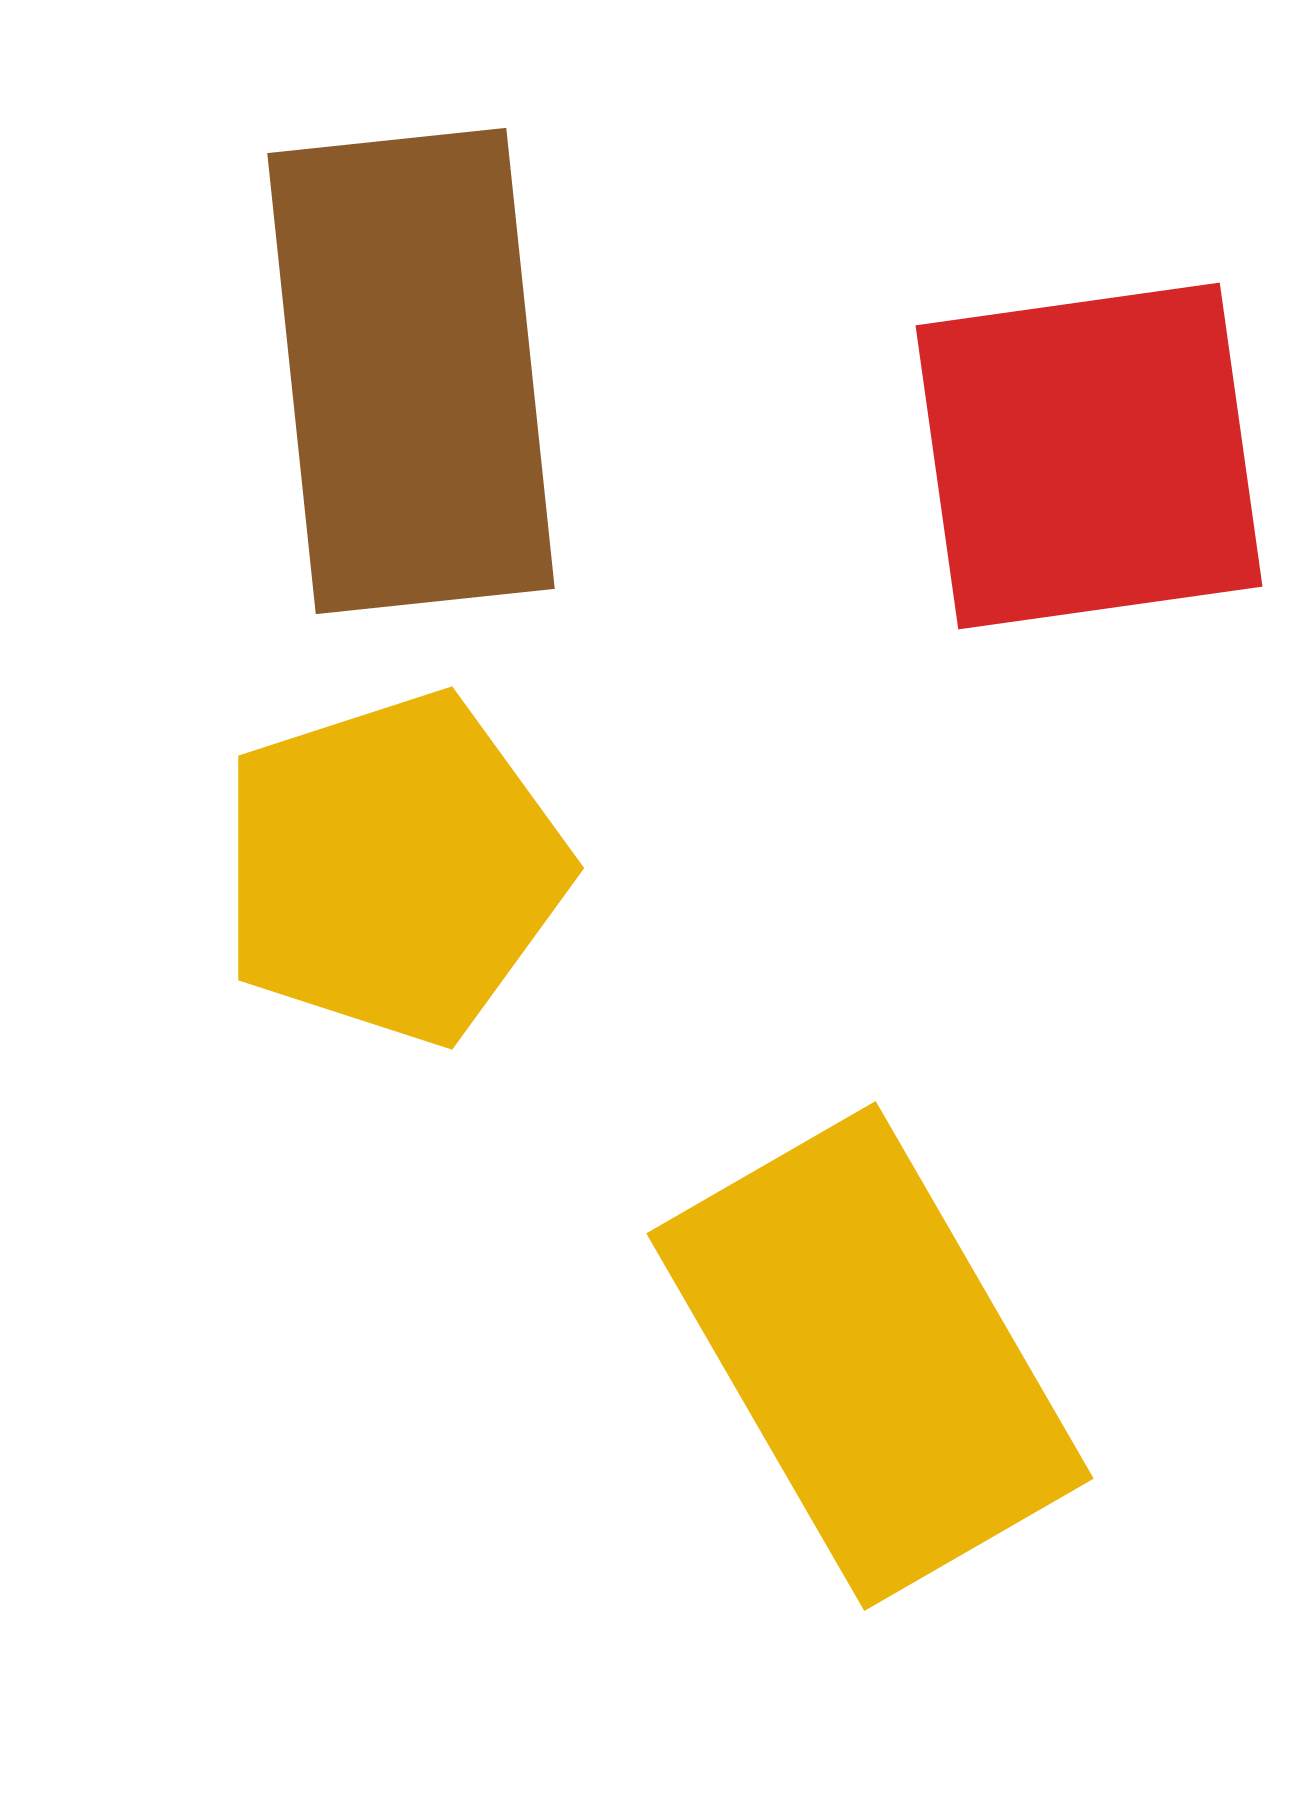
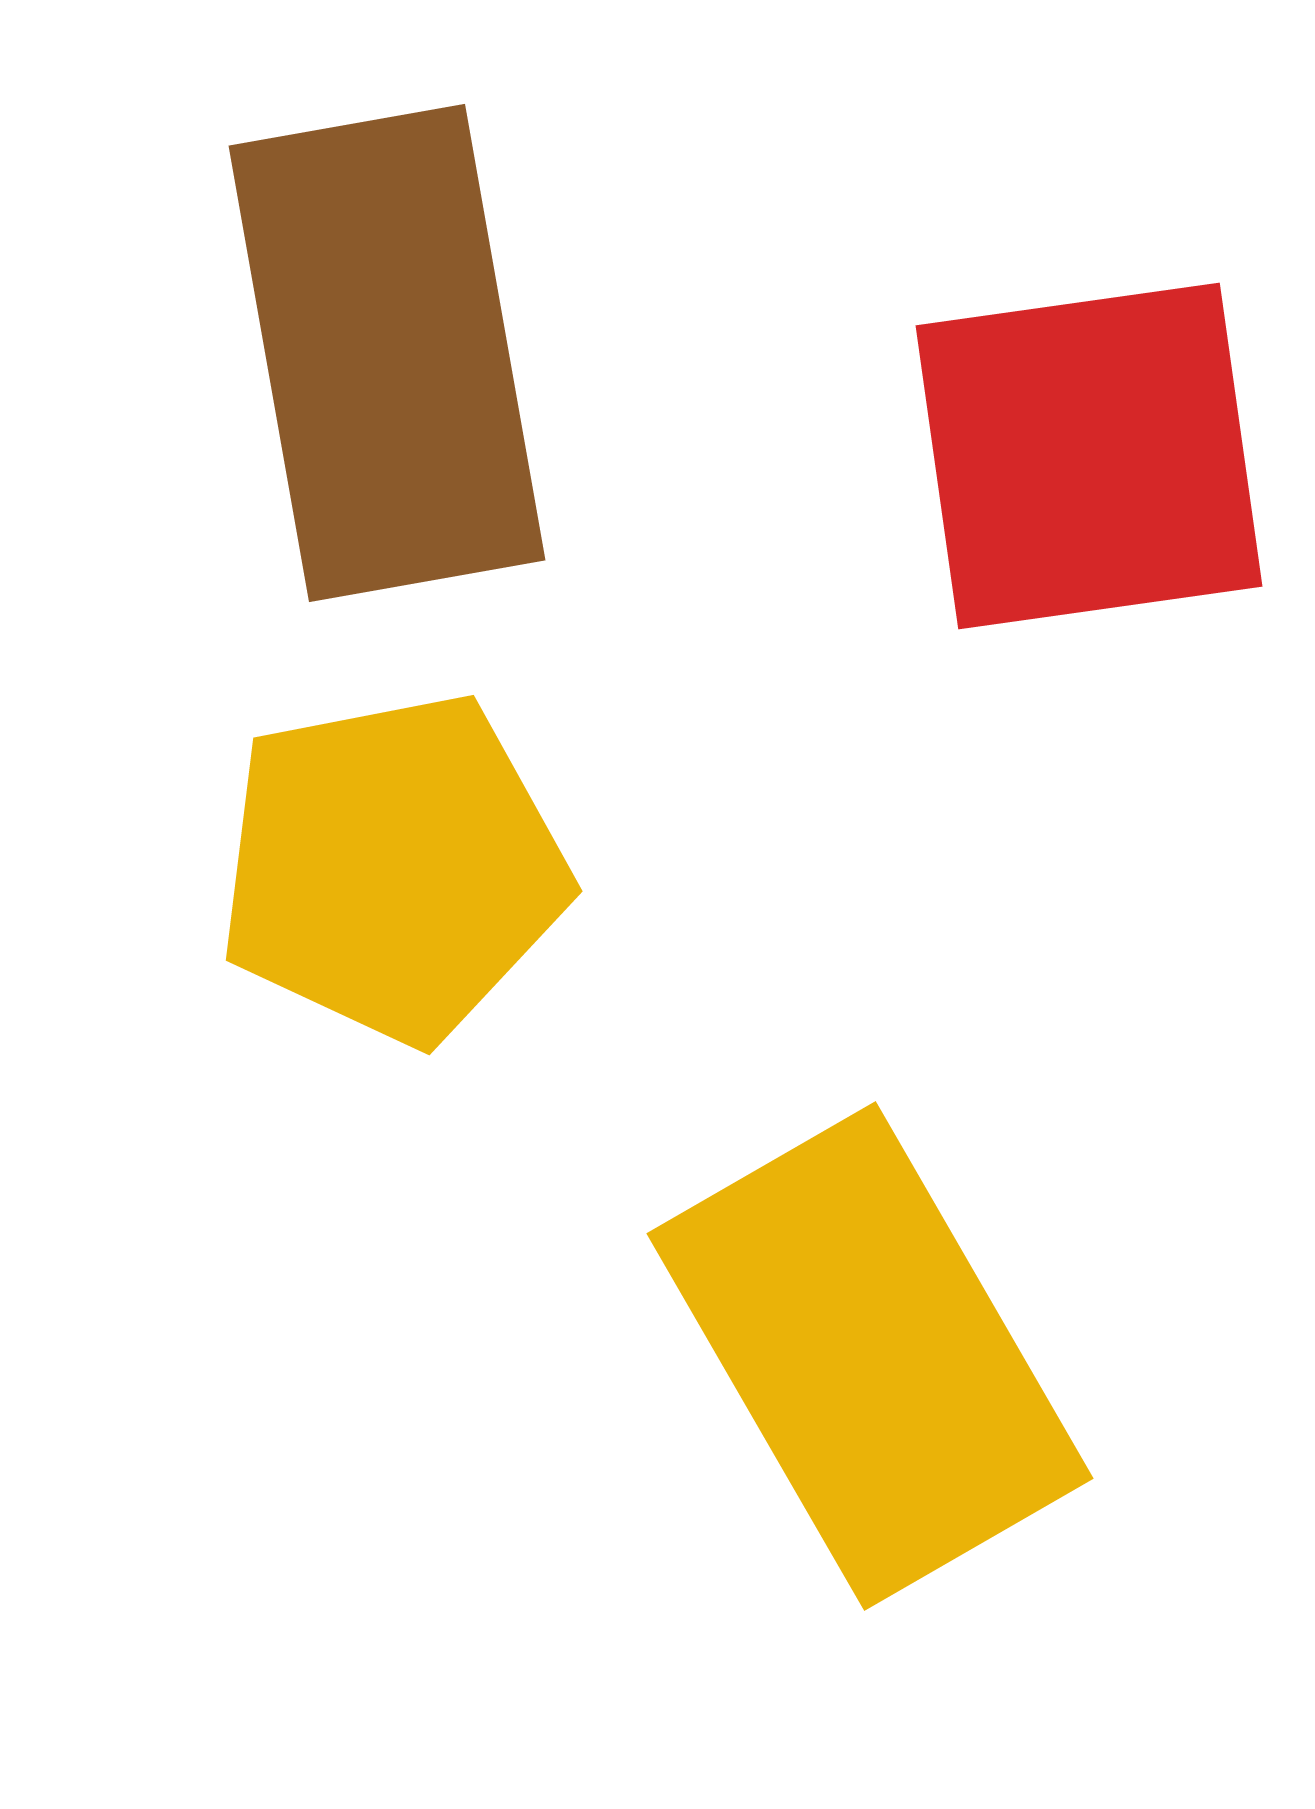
brown rectangle: moved 24 px left, 18 px up; rotated 4 degrees counterclockwise
yellow pentagon: rotated 7 degrees clockwise
